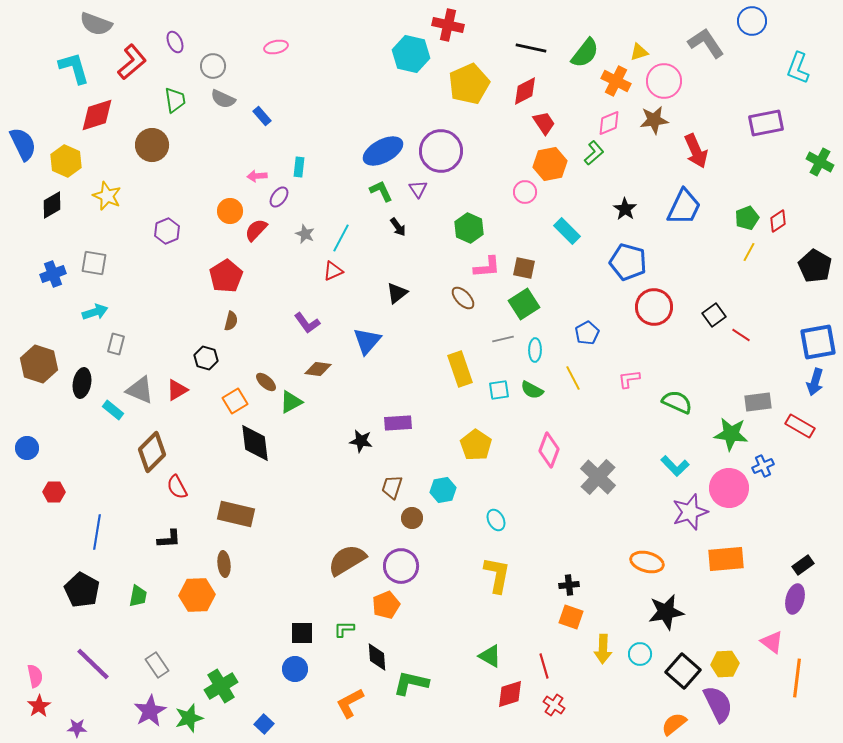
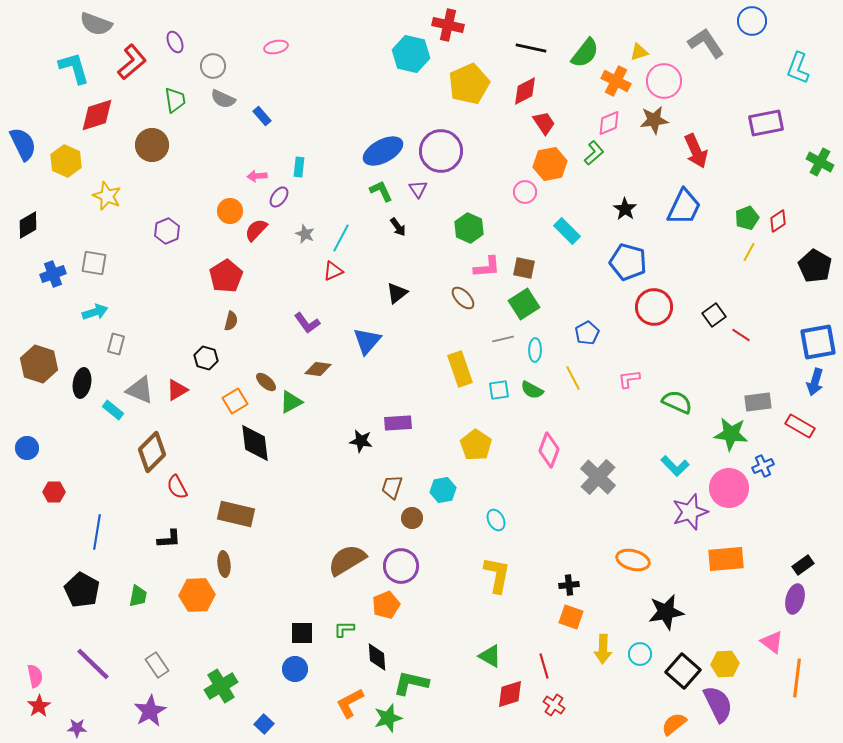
black diamond at (52, 205): moved 24 px left, 20 px down
orange ellipse at (647, 562): moved 14 px left, 2 px up
green star at (189, 718): moved 199 px right
